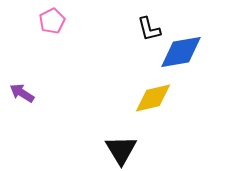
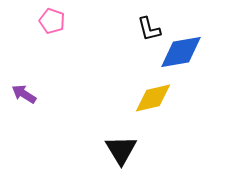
pink pentagon: rotated 25 degrees counterclockwise
purple arrow: moved 2 px right, 1 px down
